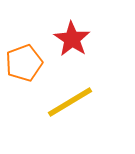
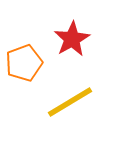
red star: rotated 9 degrees clockwise
